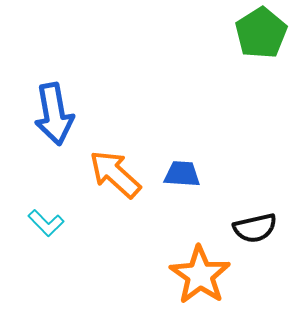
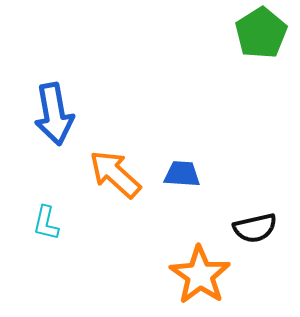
cyan L-shape: rotated 57 degrees clockwise
